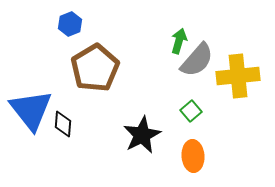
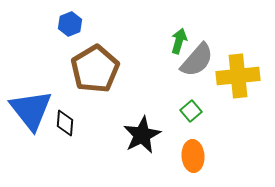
brown pentagon: moved 1 px down
black diamond: moved 2 px right, 1 px up
